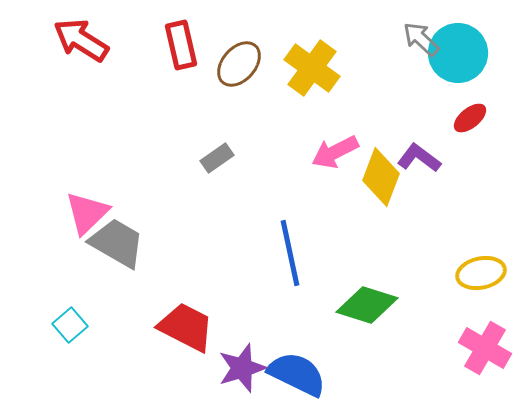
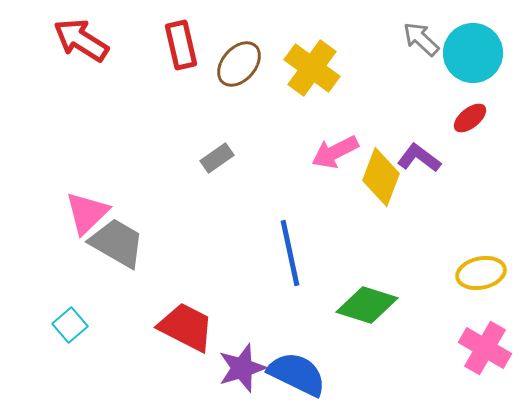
cyan circle: moved 15 px right
